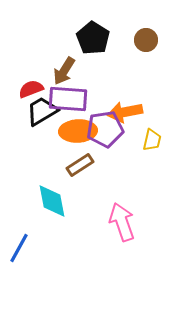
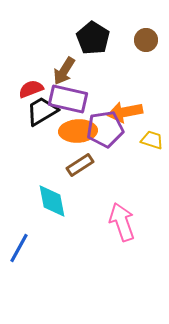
purple rectangle: rotated 9 degrees clockwise
yellow trapezoid: rotated 85 degrees counterclockwise
